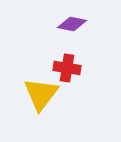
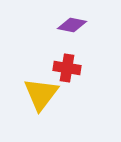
purple diamond: moved 1 px down
